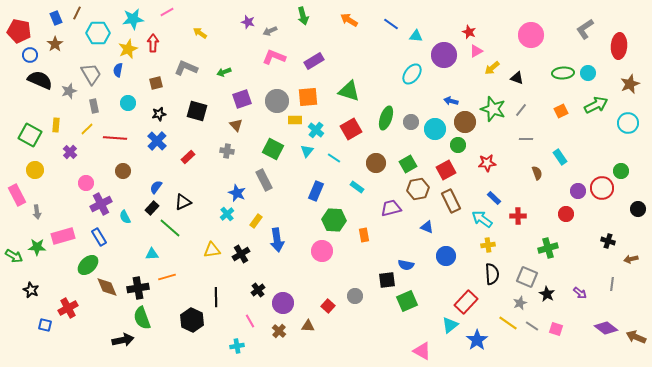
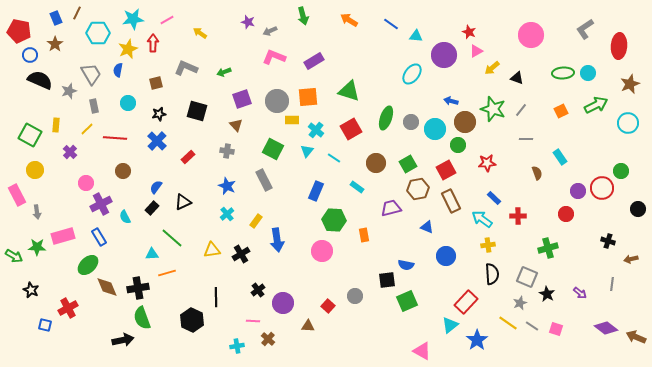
pink line at (167, 12): moved 8 px down
yellow rectangle at (295, 120): moved 3 px left
blue star at (237, 193): moved 10 px left, 7 px up
green line at (170, 228): moved 2 px right, 10 px down
orange line at (167, 277): moved 4 px up
pink line at (250, 321): moved 3 px right; rotated 56 degrees counterclockwise
brown cross at (279, 331): moved 11 px left, 8 px down
